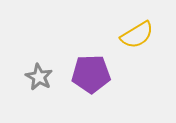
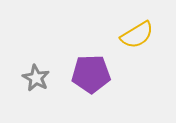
gray star: moved 3 px left, 1 px down
